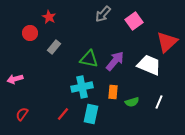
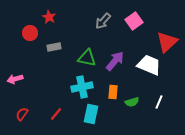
gray arrow: moved 7 px down
gray rectangle: rotated 40 degrees clockwise
green triangle: moved 2 px left, 1 px up
red line: moved 7 px left
